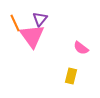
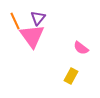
purple triangle: moved 2 px left, 1 px up
orange line: moved 2 px up
yellow rectangle: rotated 14 degrees clockwise
